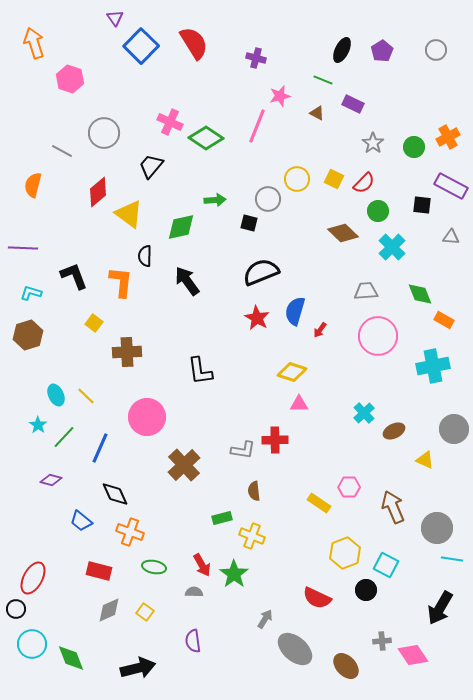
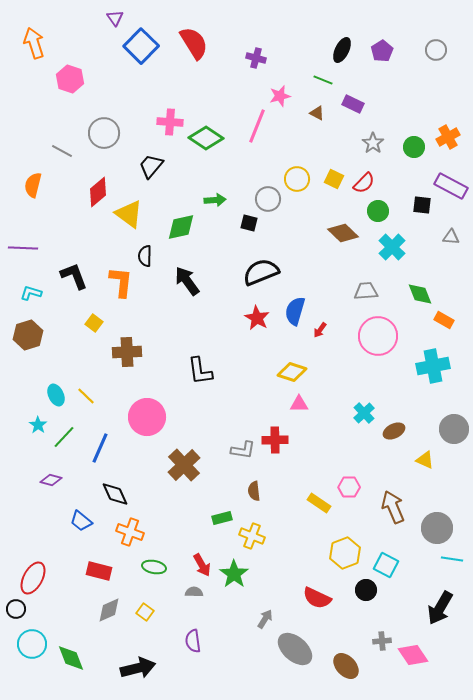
pink cross at (170, 122): rotated 20 degrees counterclockwise
